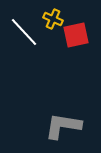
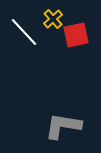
yellow cross: rotated 24 degrees clockwise
